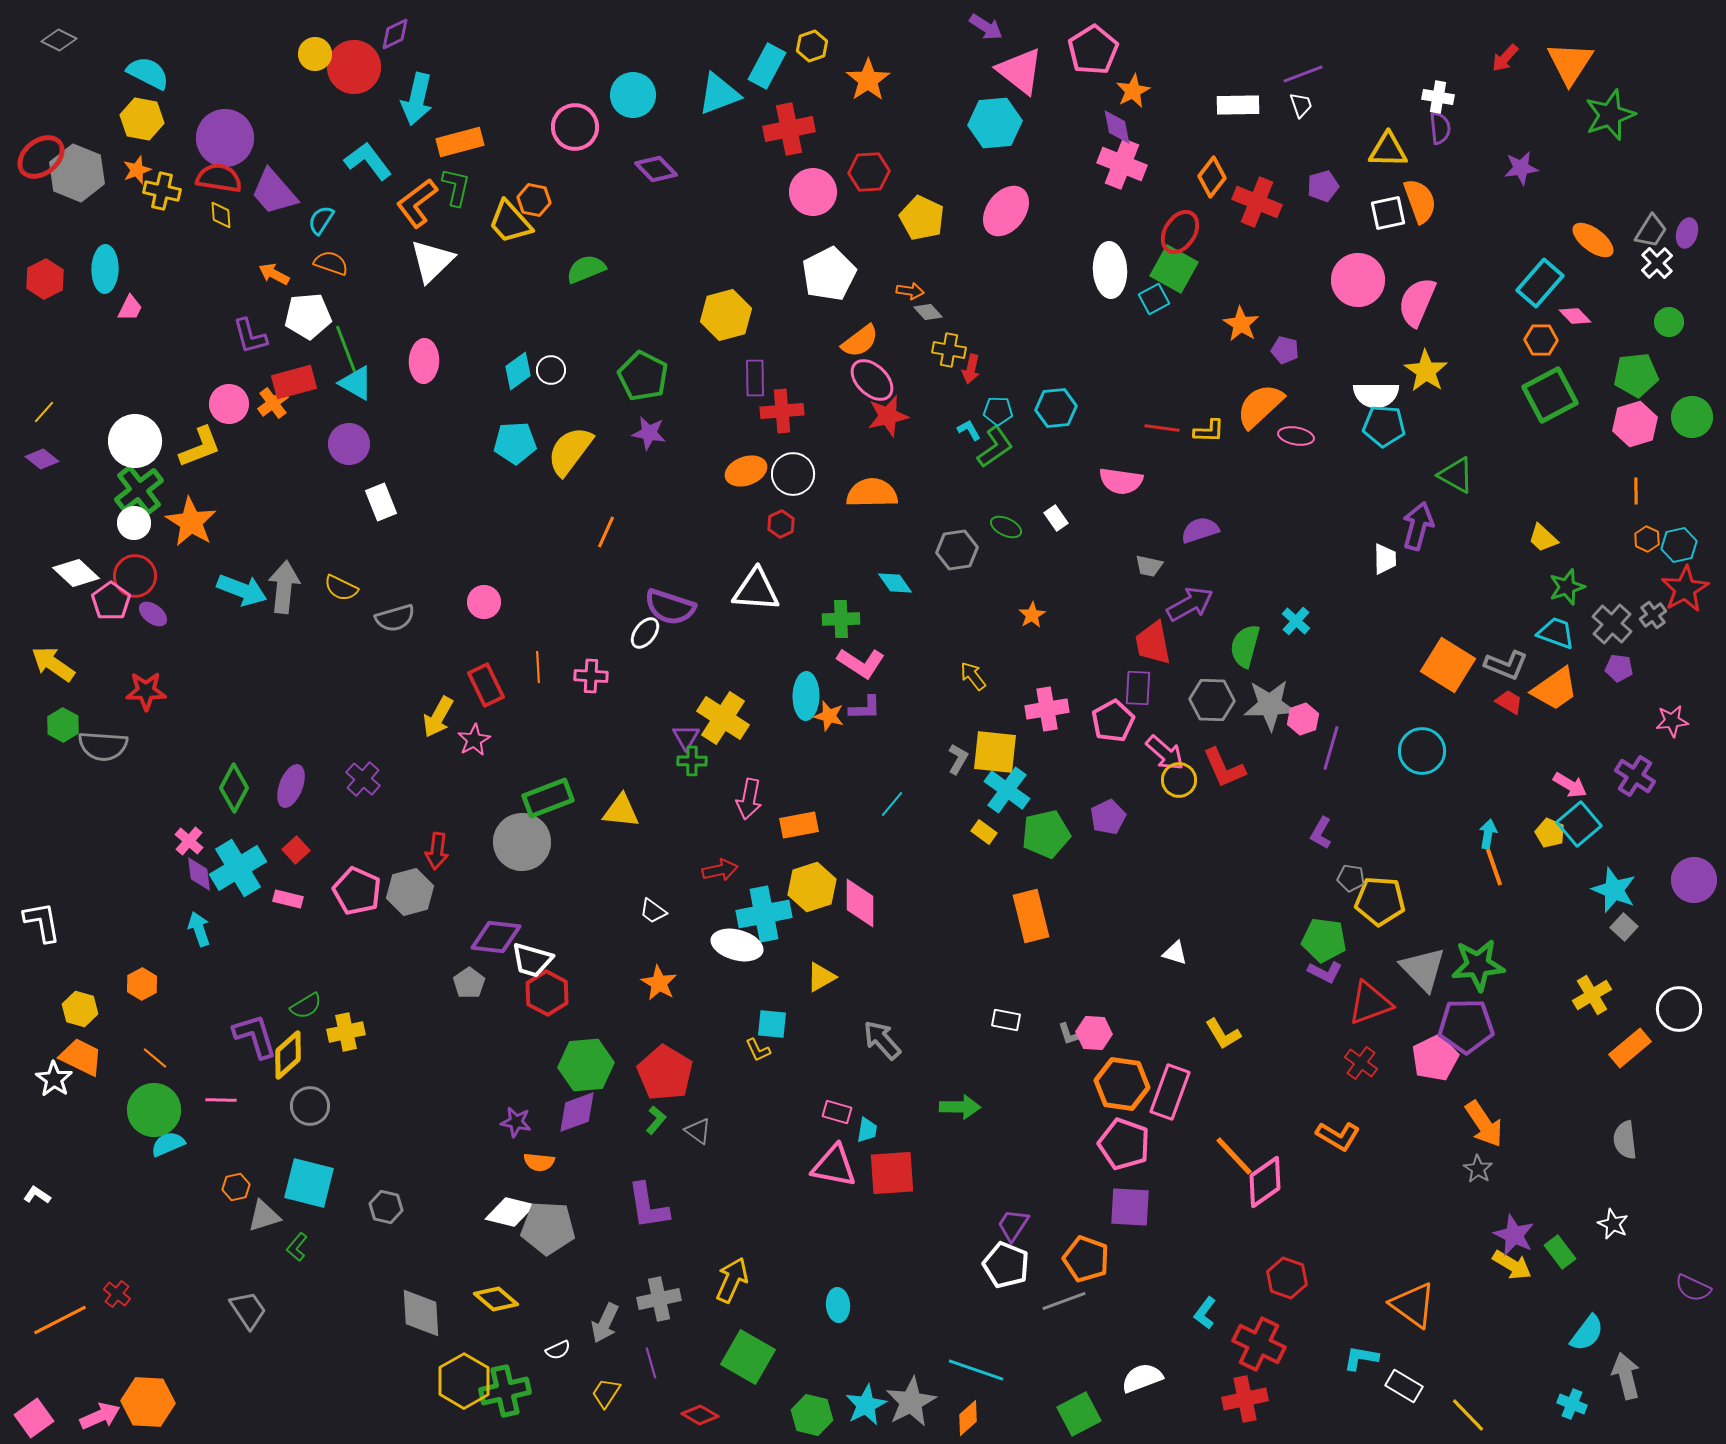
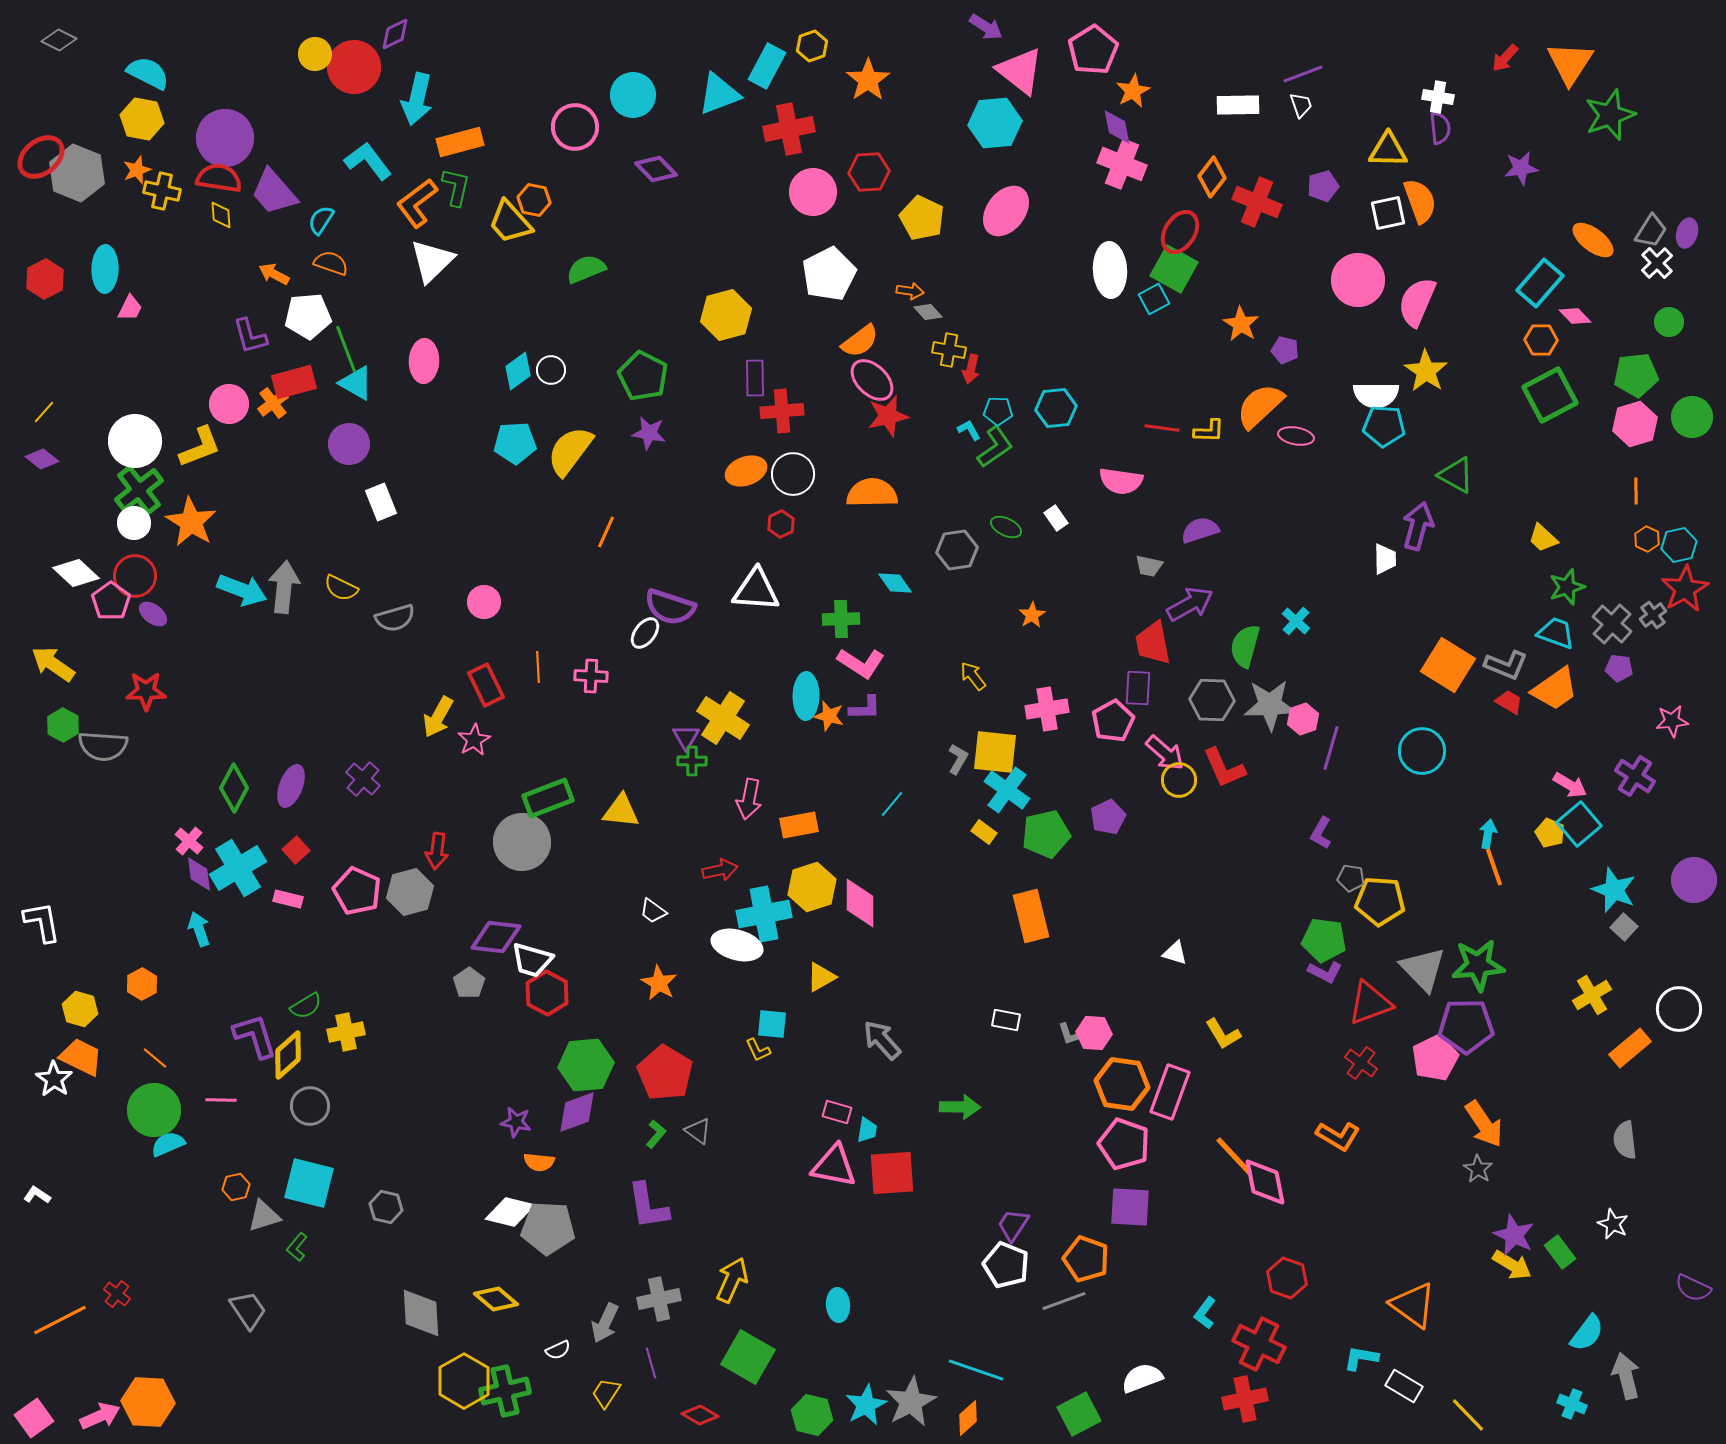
green L-shape at (656, 1120): moved 14 px down
pink diamond at (1265, 1182): rotated 66 degrees counterclockwise
